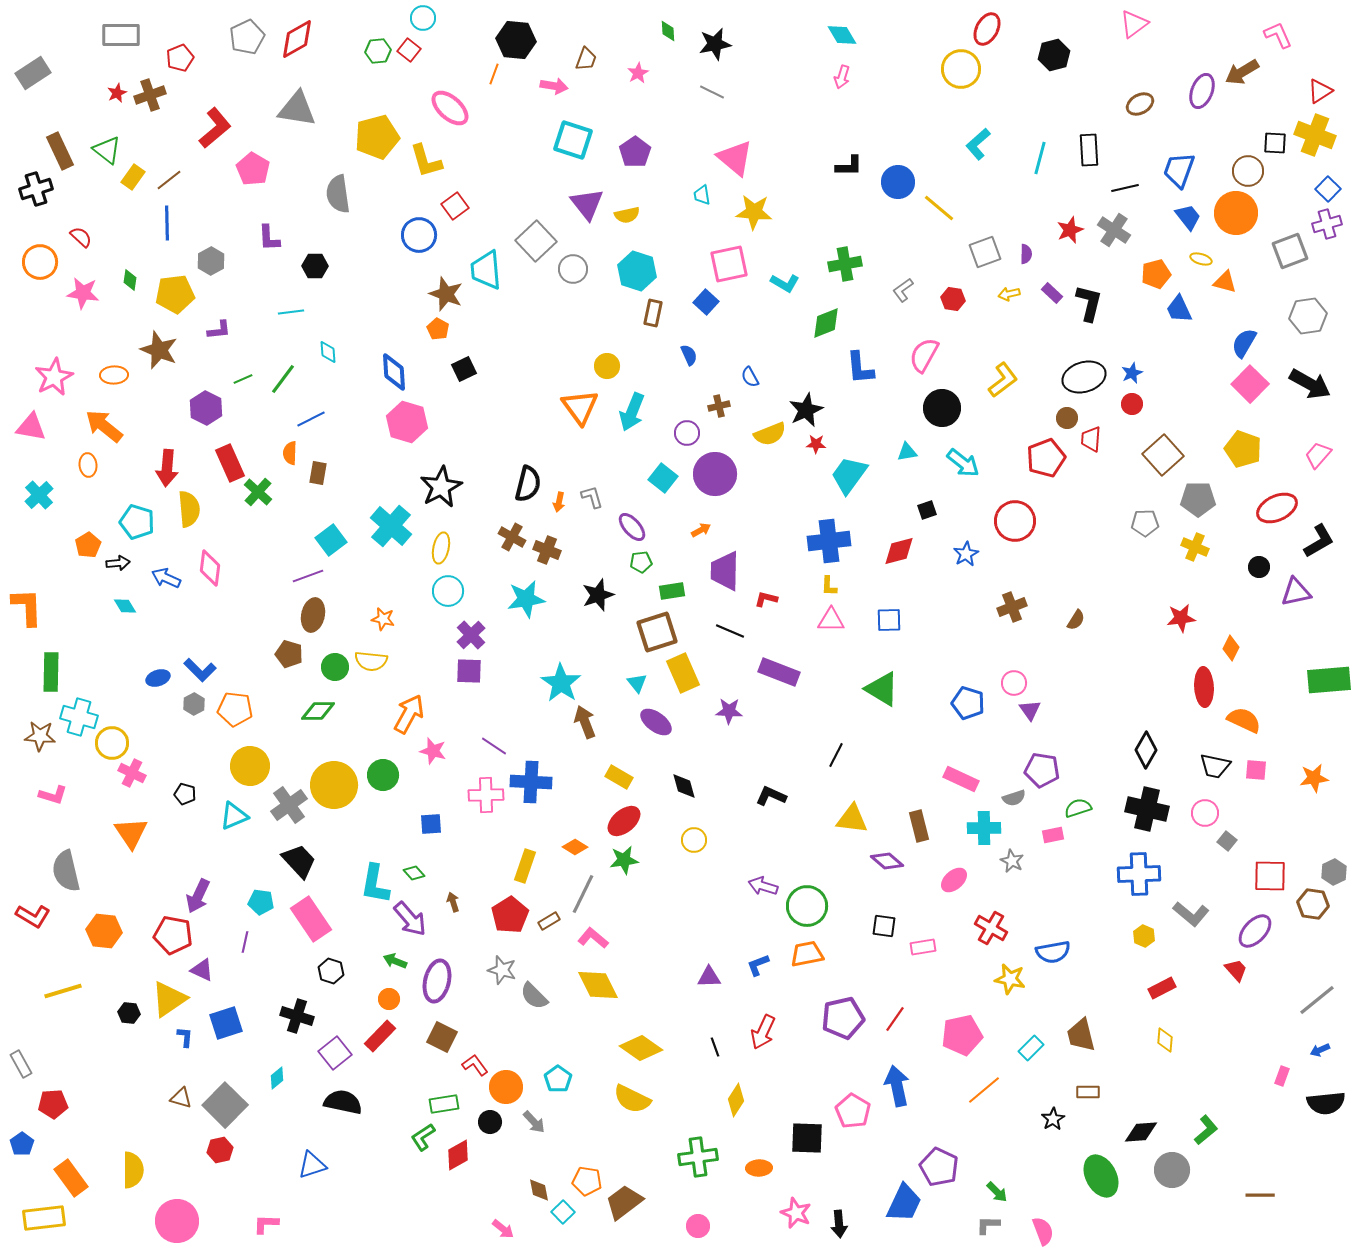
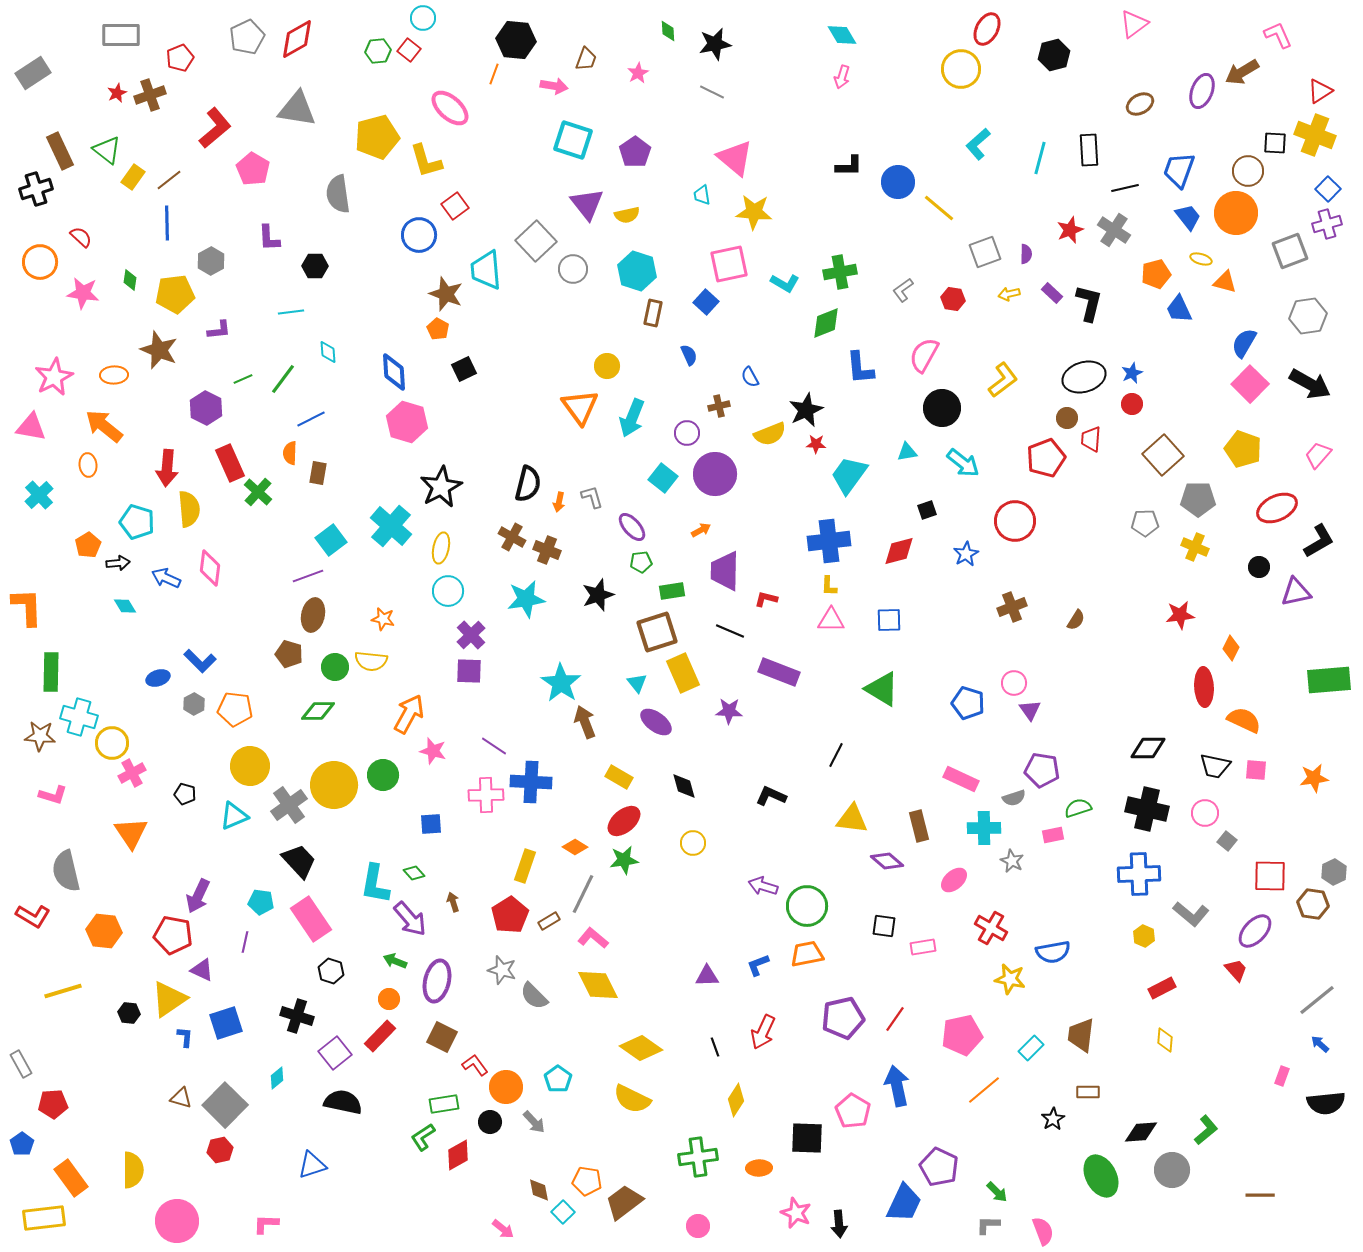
green cross at (845, 264): moved 5 px left, 8 px down
cyan arrow at (632, 412): moved 6 px down
red star at (1181, 618): moved 1 px left, 3 px up
blue L-shape at (200, 670): moved 9 px up
black diamond at (1146, 750): moved 2 px right, 2 px up; rotated 60 degrees clockwise
pink cross at (132, 773): rotated 36 degrees clockwise
yellow circle at (694, 840): moved 1 px left, 3 px down
purple triangle at (709, 977): moved 2 px left, 1 px up
brown trapezoid at (1081, 1035): rotated 21 degrees clockwise
blue arrow at (1320, 1050): moved 6 px up; rotated 66 degrees clockwise
